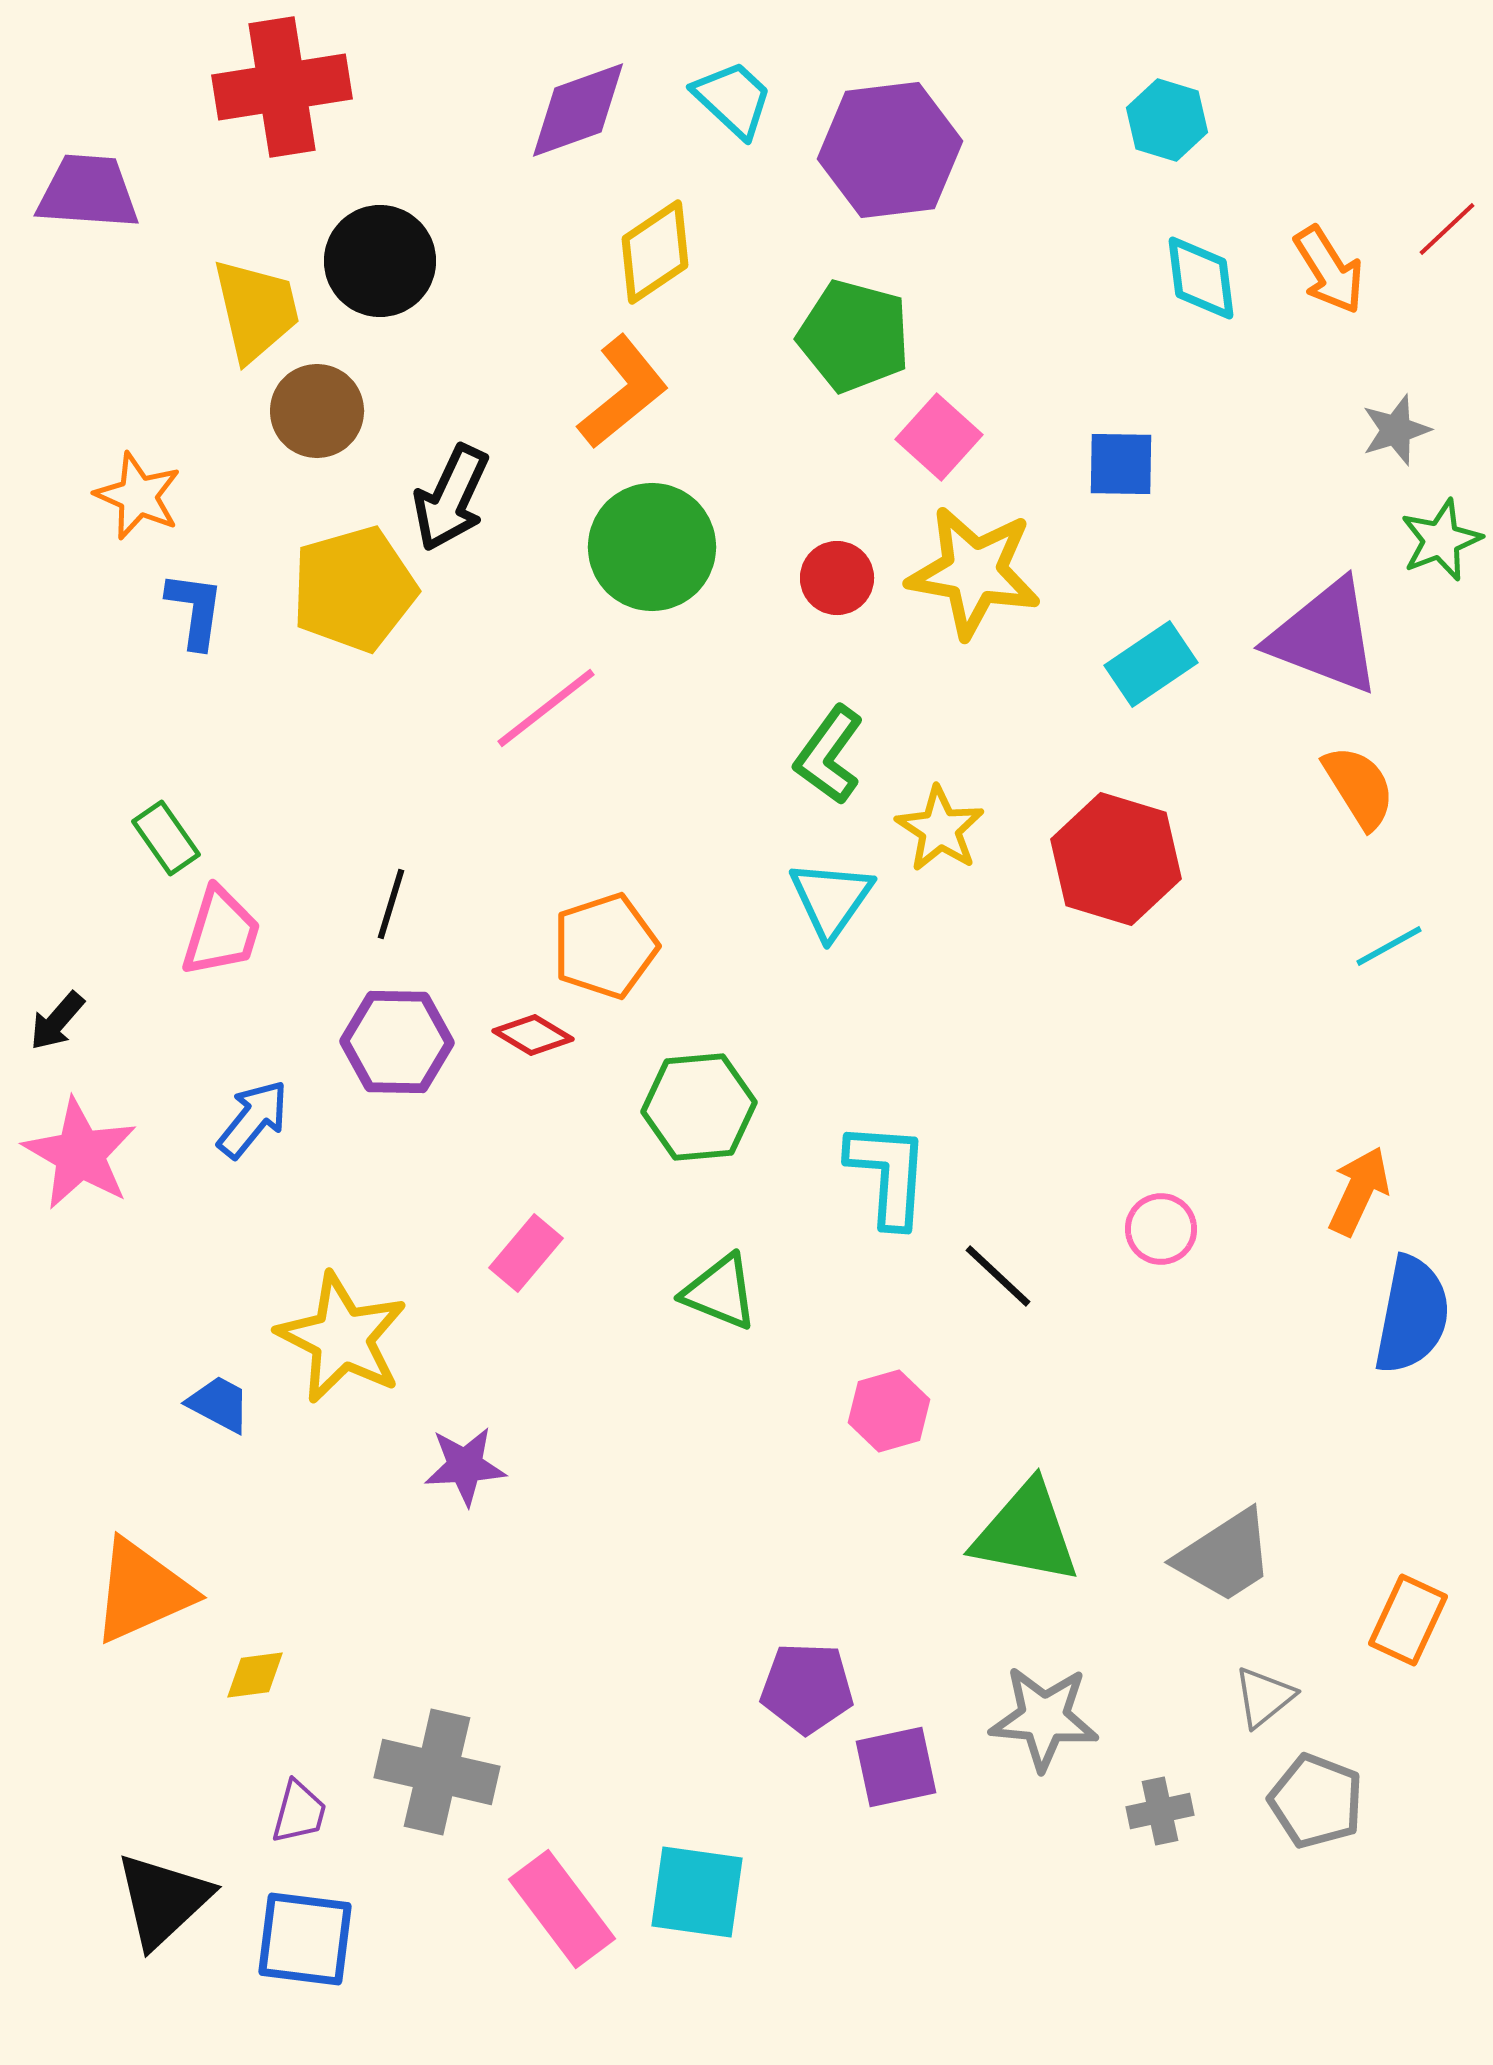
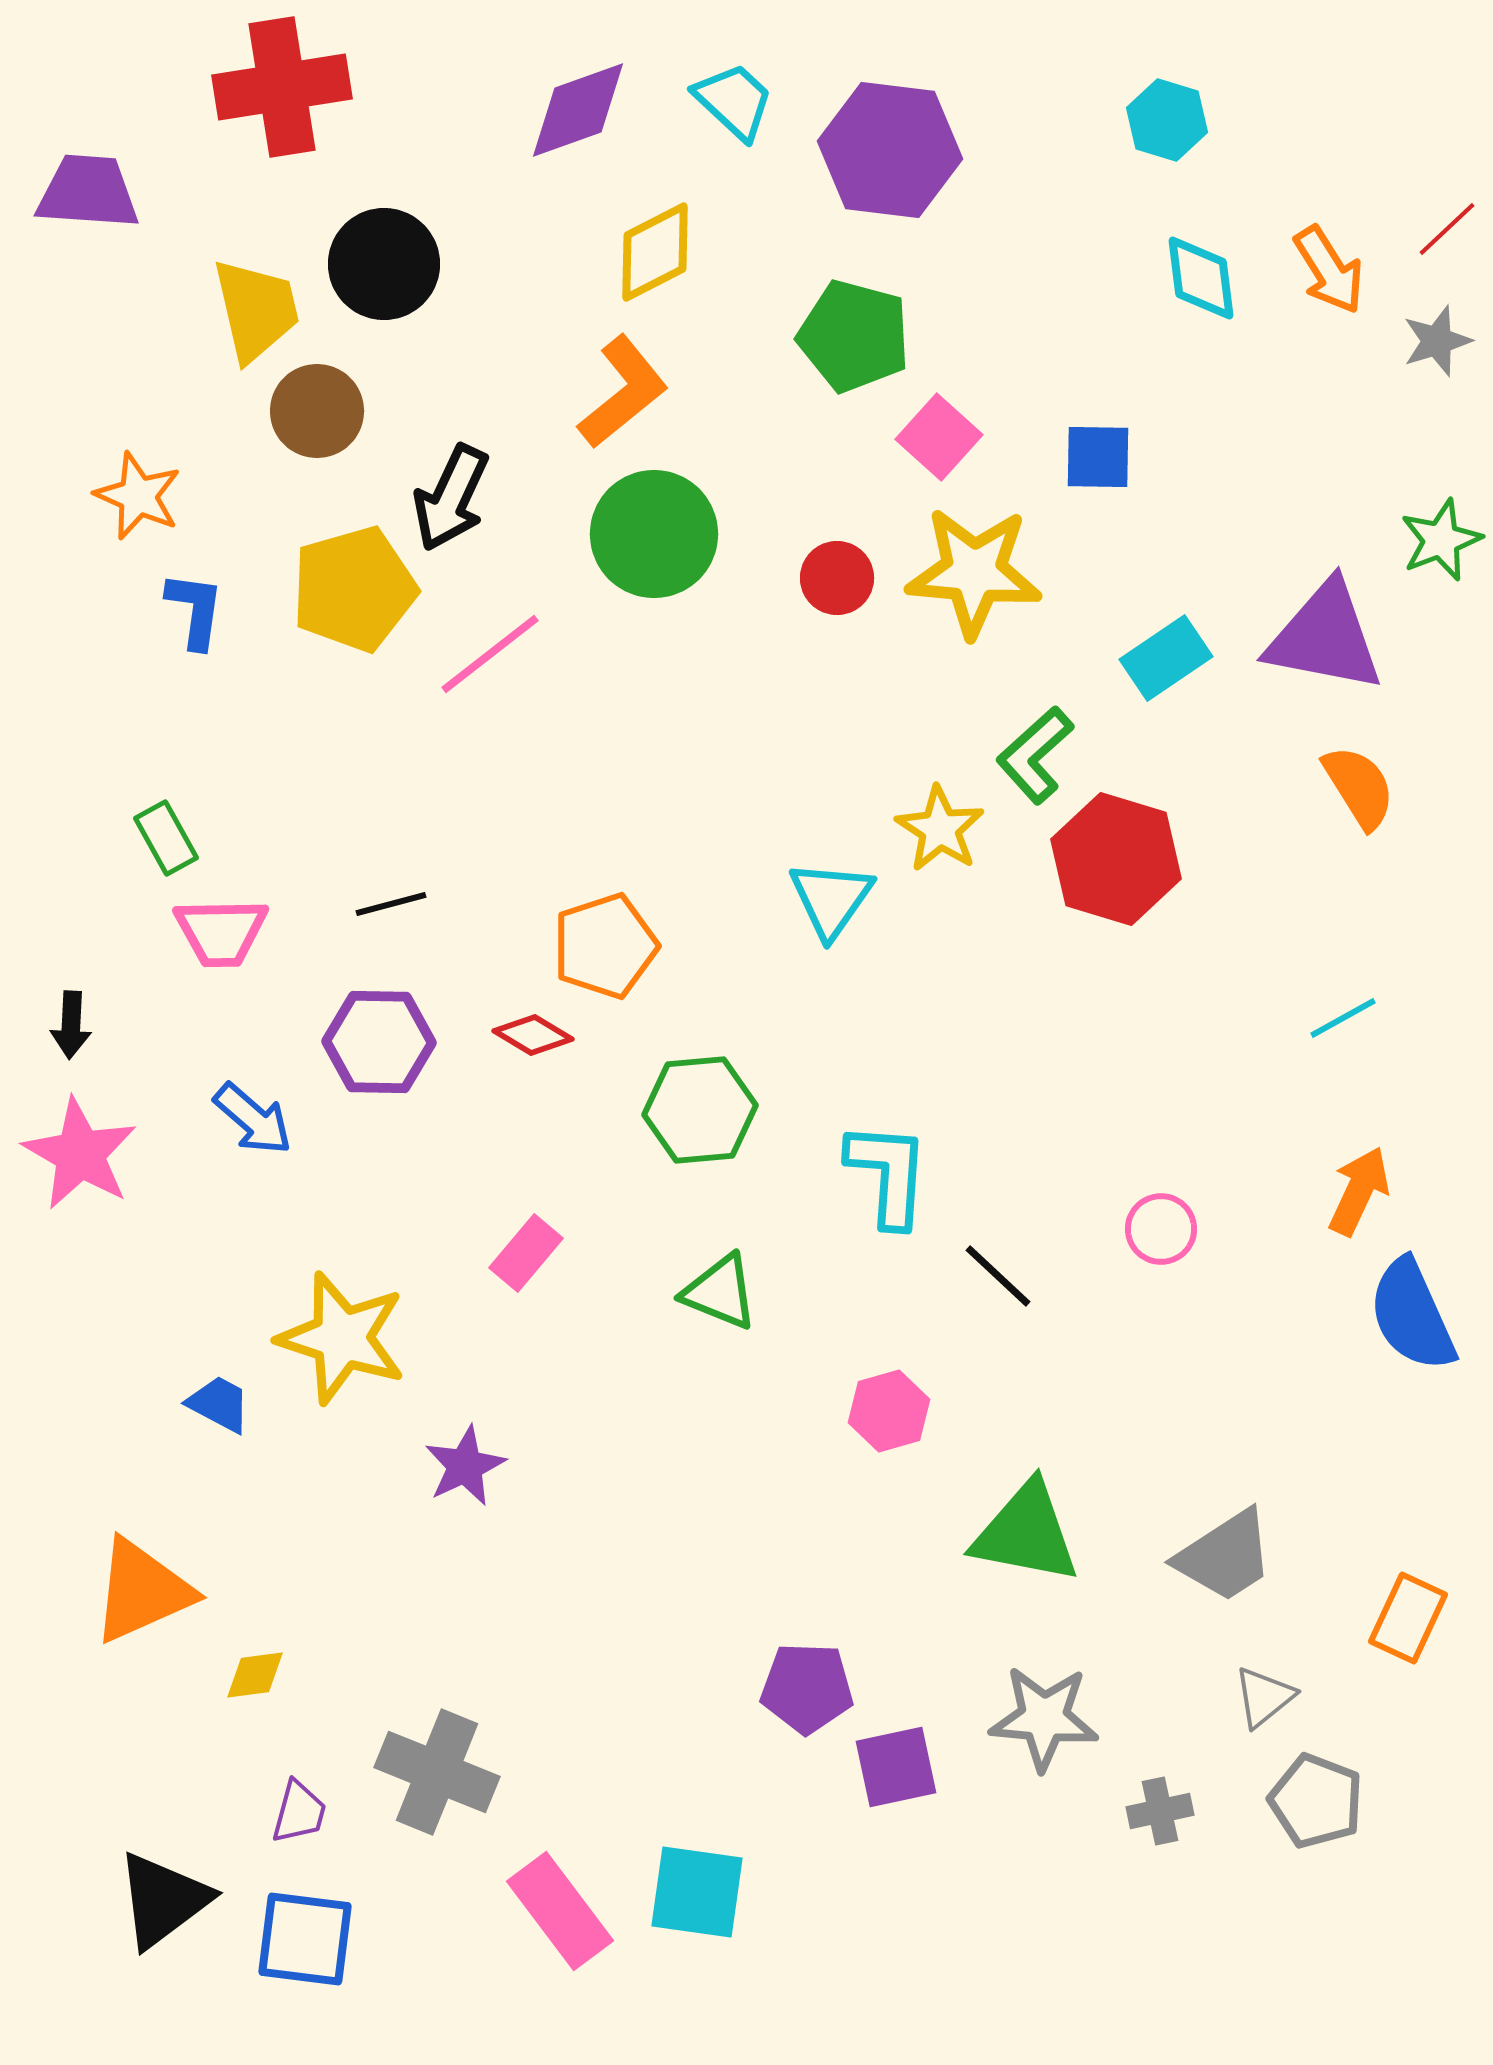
cyan trapezoid at (733, 99): moved 1 px right, 2 px down
purple hexagon at (890, 150): rotated 14 degrees clockwise
yellow diamond at (655, 252): rotated 7 degrees clockwise
black circle at (380, 261): moved 4 px right, 3 px down
gray star at (1396, 430): moved 41 px right, 89 px up
blue square at (1121, 464): moved 23 px left, 7 px up
green circle at (652, 547): moved 2 px right, 13 px up
yellow star at (974, 572): rotated 5 degrees counterclockwise
purple triangle at (1325, 637): rotated 10 degrees counterclockwise
cyan rectangle at (1151, 664): moved 15 px right, 6 px up
pink line at (546, 708): moved 56 px left, 54 px up
green L-shape at (829, 755): moved 206 px right; rotated 12 degrees clockwise
green rectangle at (166, 838): rotated 6 degrees clockwise
black line at (391, 904): rotated 58 degrees clockwise
pink trapezoid at (221, 932): rotated 72 degrees clockwise
cyan line at (1389, 946): moved 46 px left, 72 px down
black arrow at (57, 1021): moved 14 px right, 4 px down; rotated 38 degrees counterclockwise
purple hexagon at (397, 1042): moved 18 px left
green hexagon at (699, 1107): moved 1 px right, 3 px down
blue arrow at (253, 1119): rotated 92 degrees clockwise
blue semicircle at (1412, 1315): rotated 145 degrees clockwise
yellow star at (342, 1338): rotated 9 degrees counterclockwise
purple star at (465, 1466): rotated 22 degrees counterclockwise
orange rectangle at (1408, 1620): moved 2 px up
gray cross at (437, 1772): rotated 9 degrees clockwise
black triangle at (163, 1900): rotated 6 degrees clockwise
pink rectangle at (562, 1909): moved 2 px left, 2 px down
